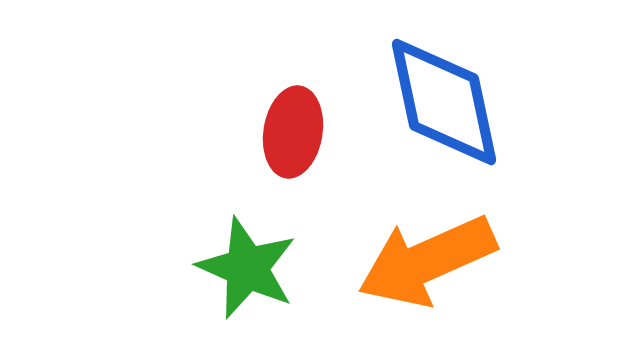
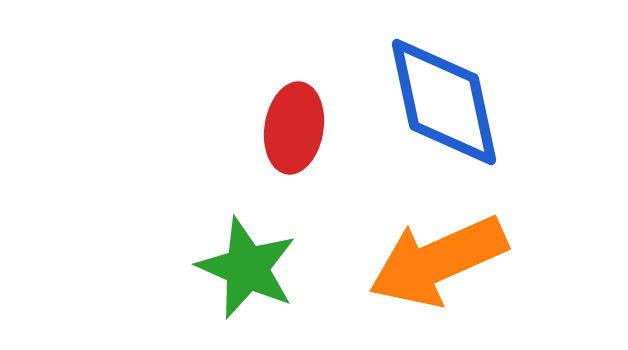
red ellipse: moved 1 px right, 4 px up
orange arrow: moved 11 px right
